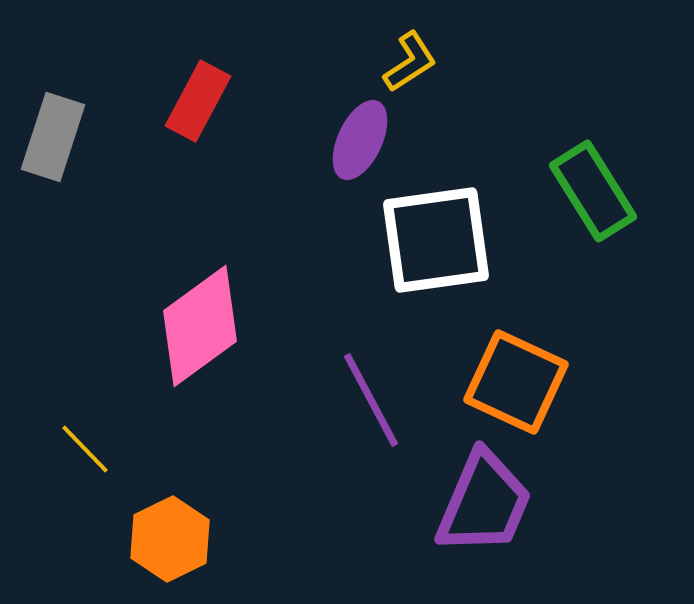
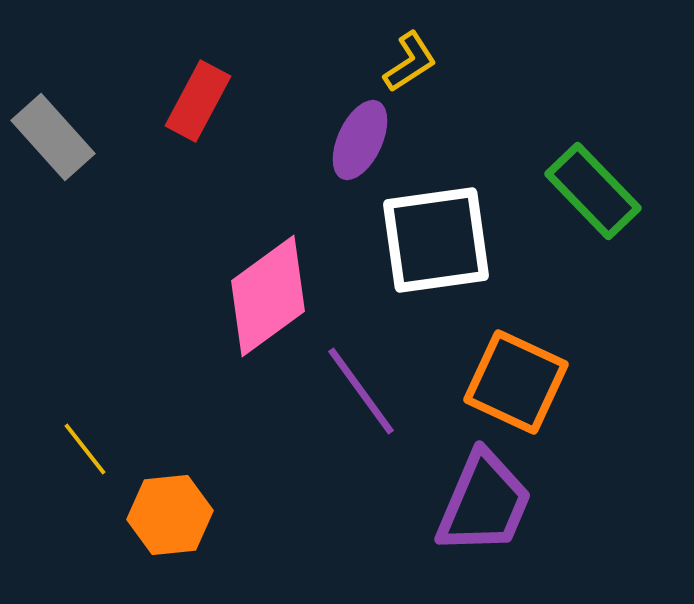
gray rectangle: rotated 60 degrees counterclockwise
green rectangle: rotated 12 degrees counterclockwise
pink diamond: moved 68 px right, 30 px up
purple line: moved 10 px left, 9 px up; rotated 8 degrees counterclockwise
yellow line: rotated 6 degrees clockwise
orange hexagon: moved 24 px up; rotated 20 degrees clockwise
